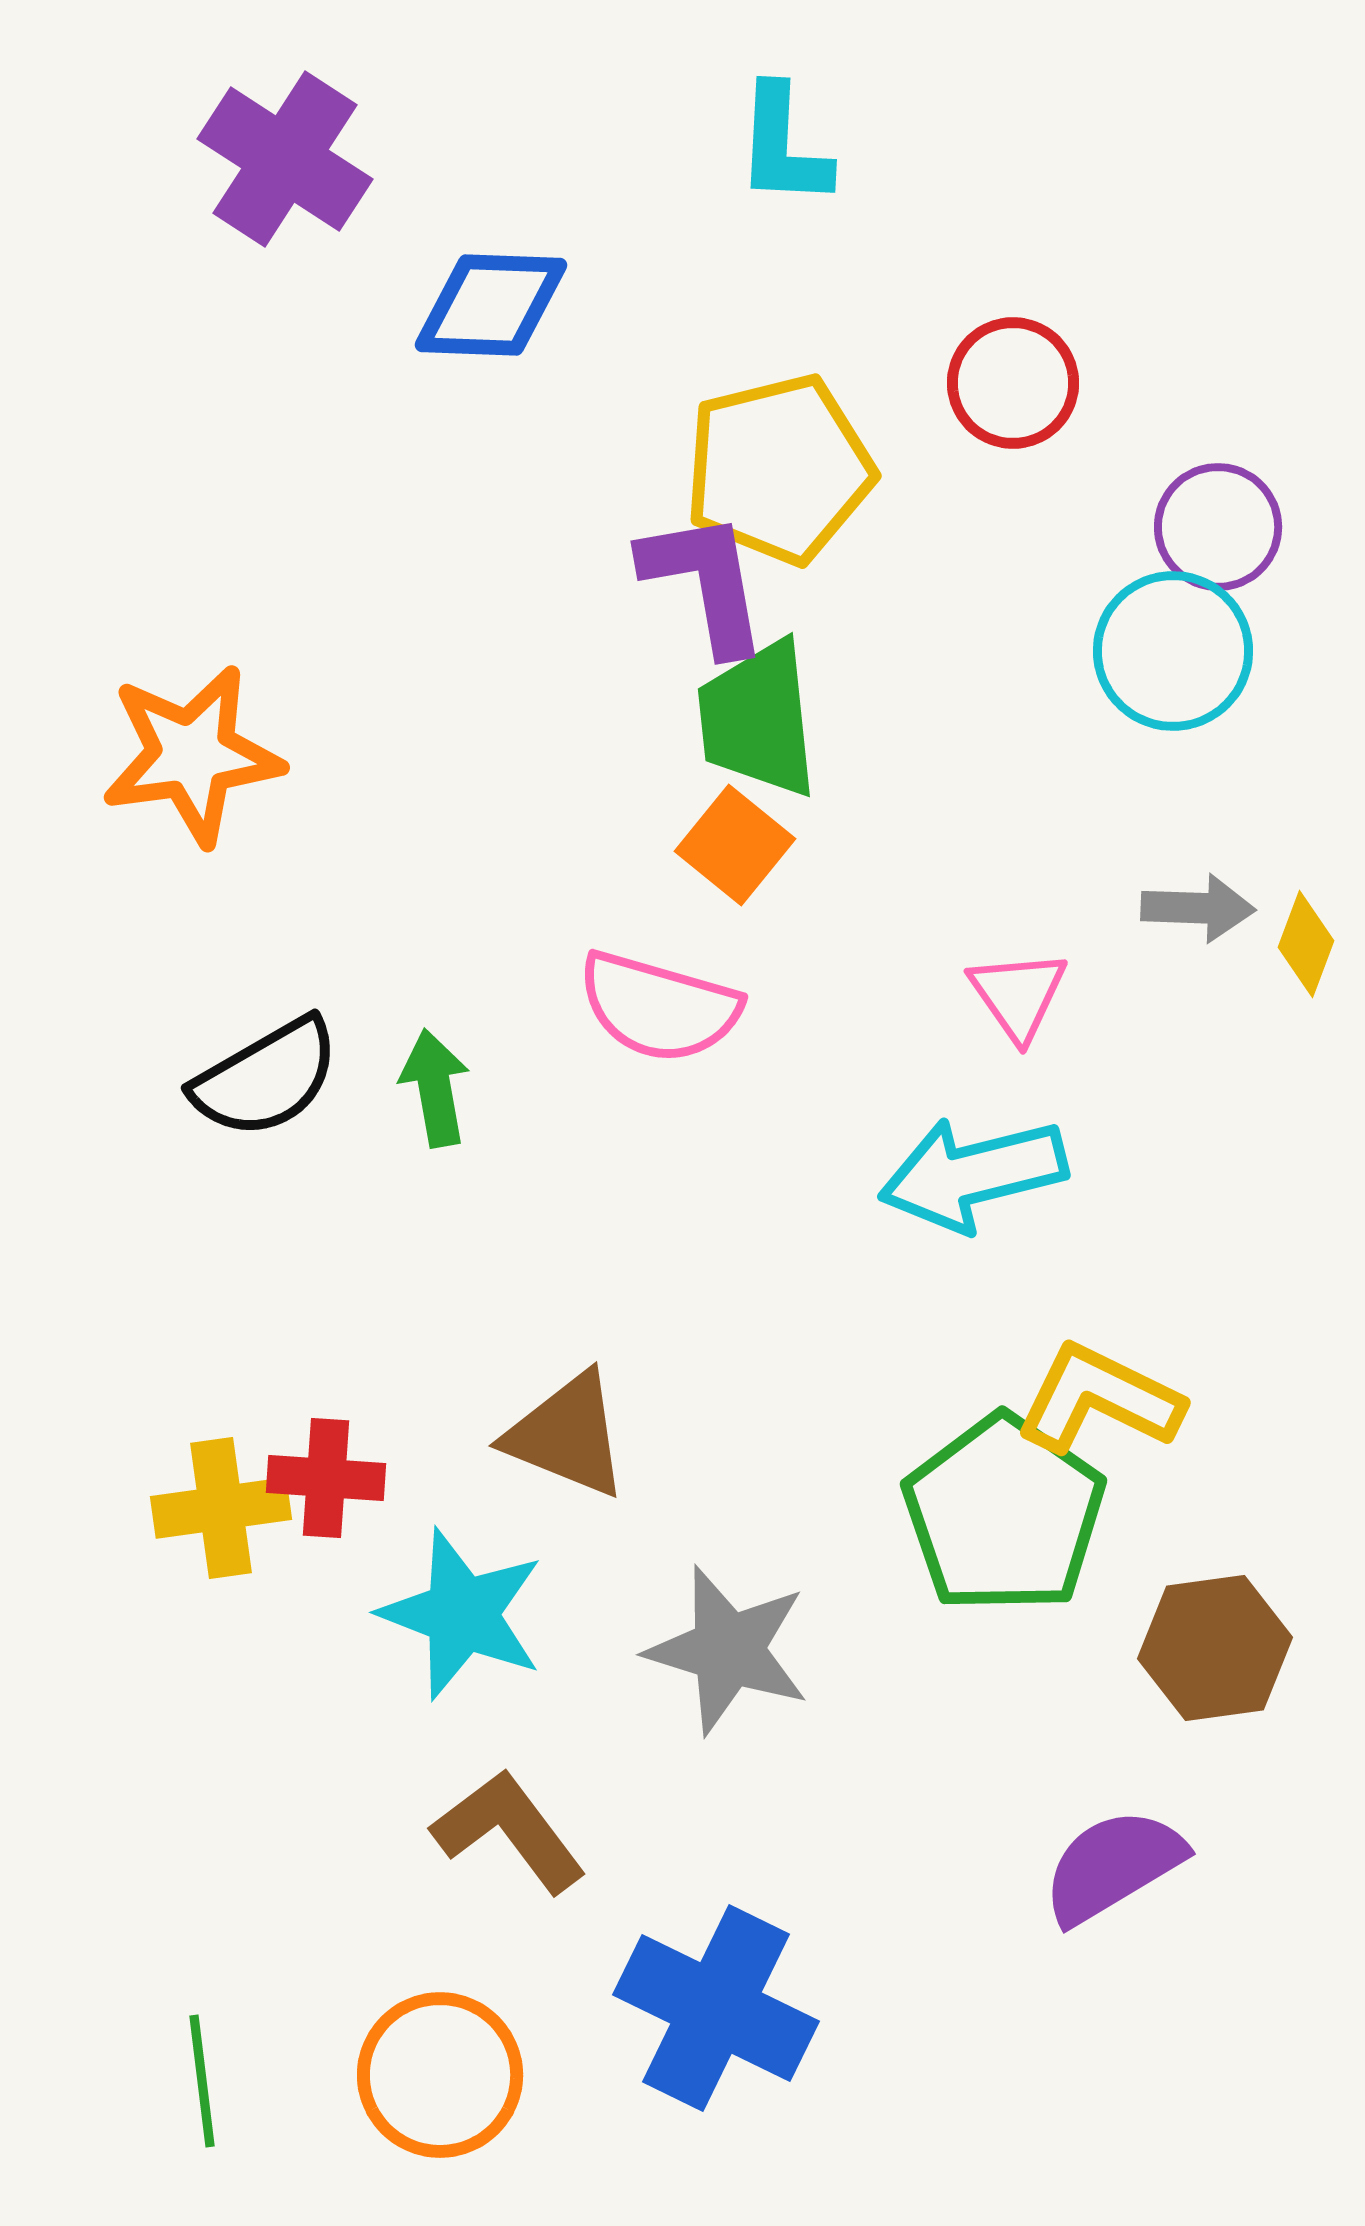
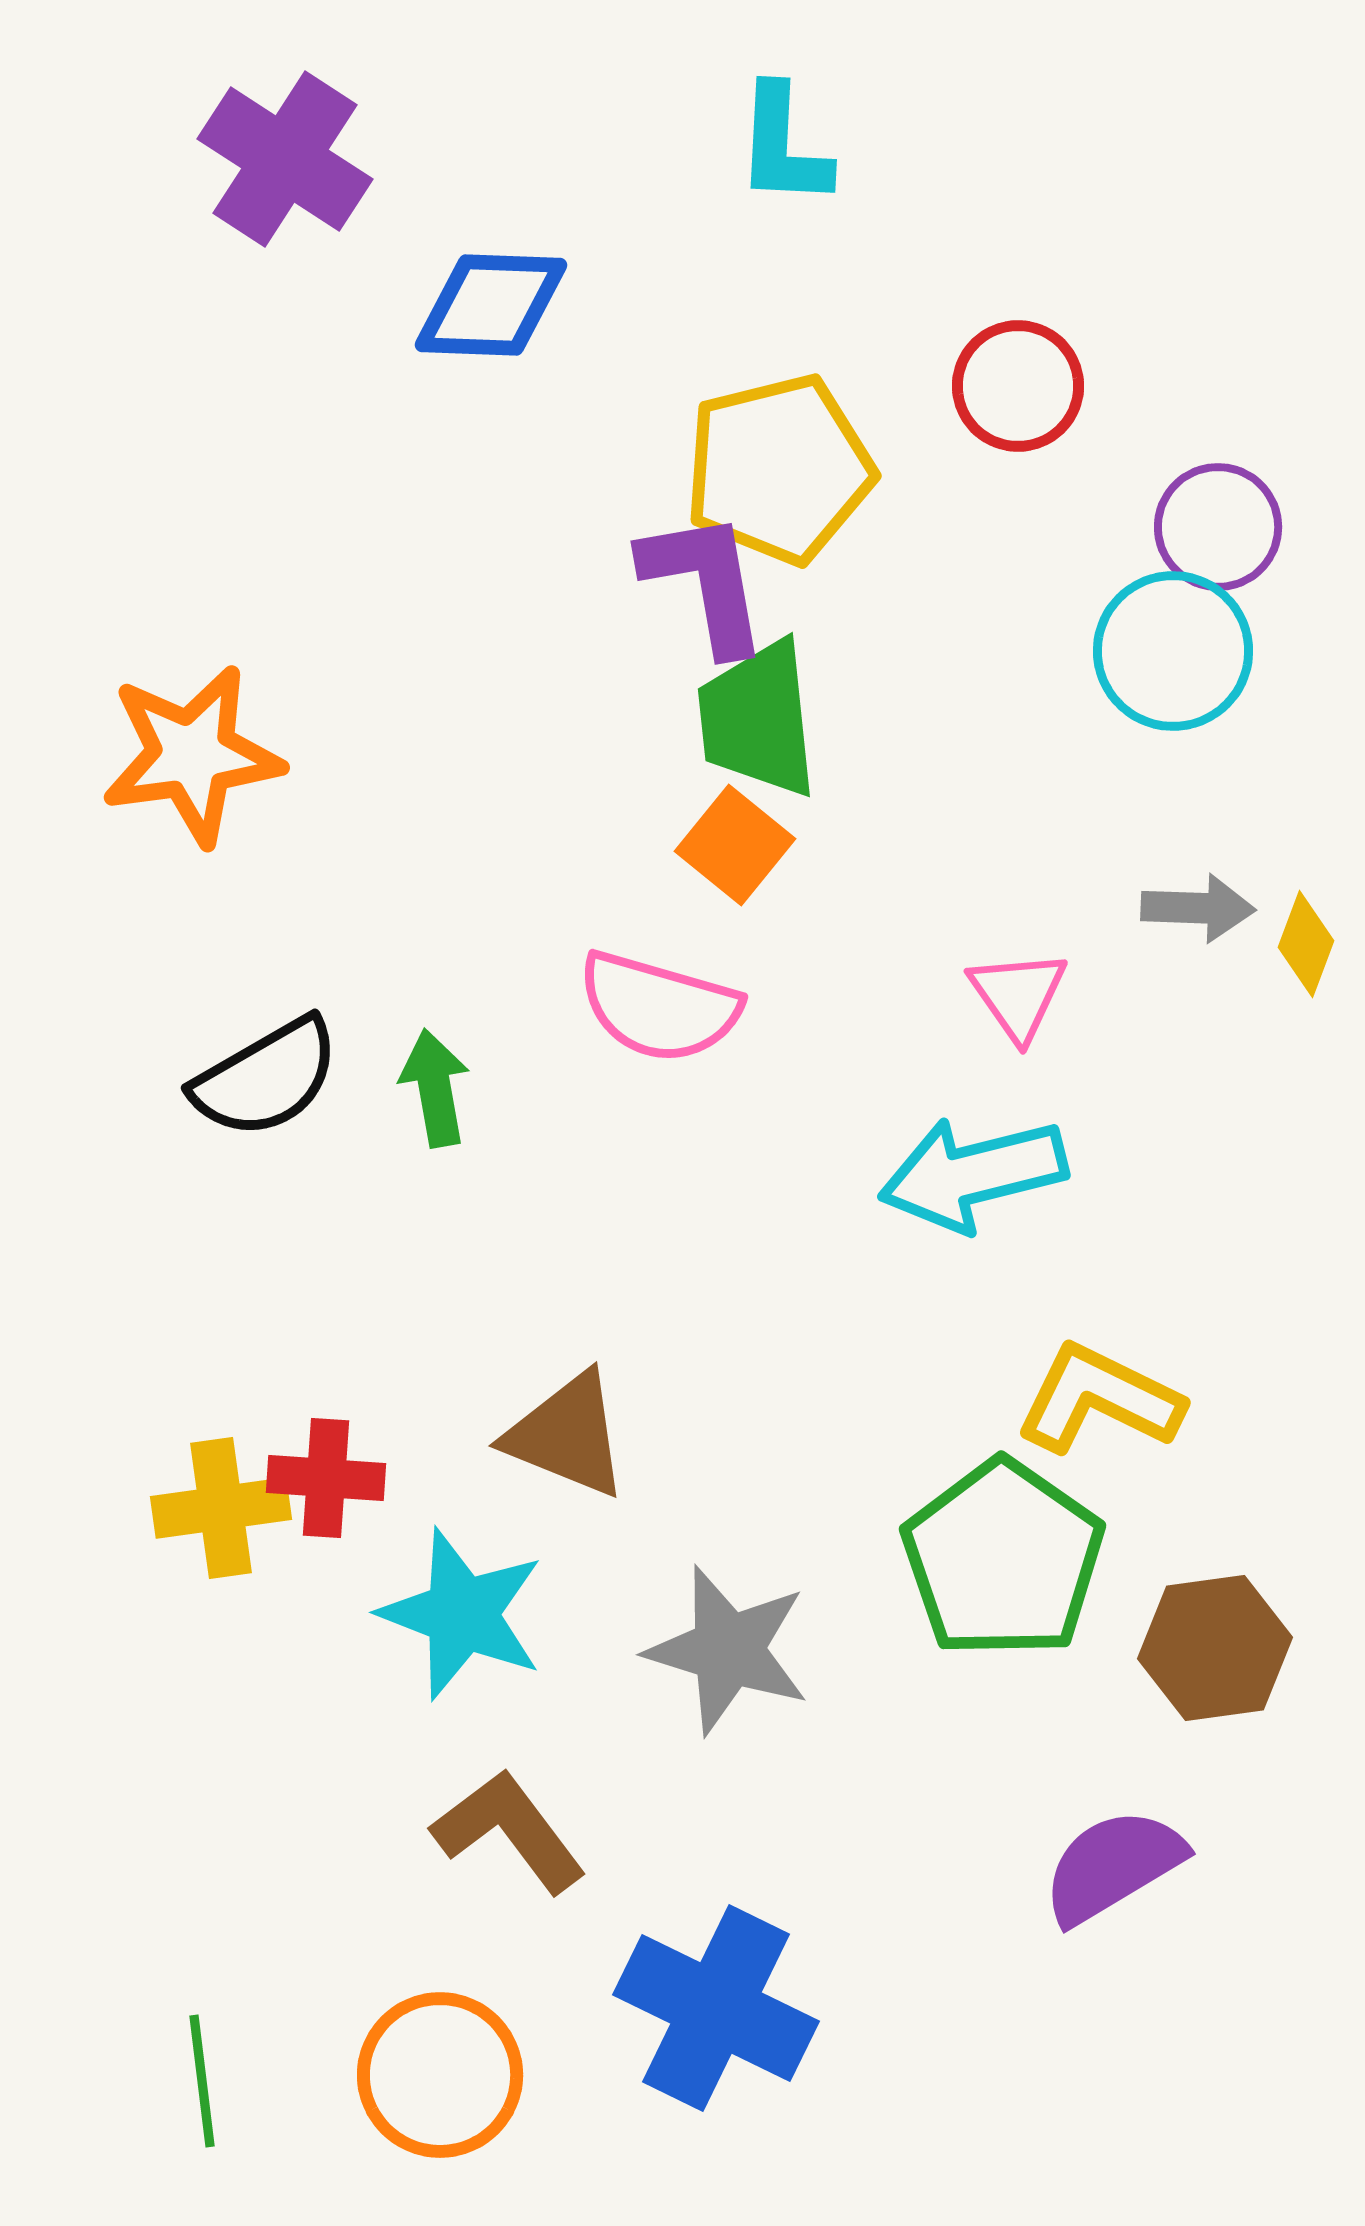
red circle: moved 5 px right, 3 px down
green pentagon: moved 1 px left, 45 px down
